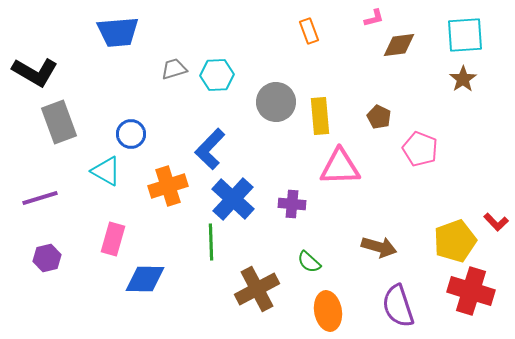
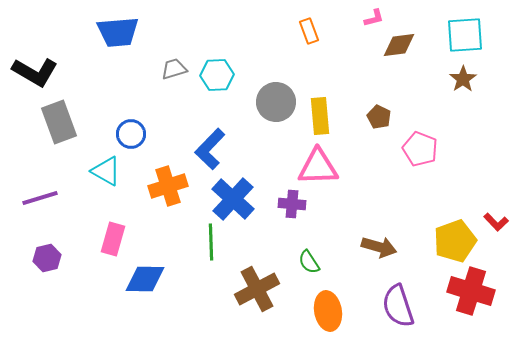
pink triangle: moved 22 px left
green semicircle: rotated 15 degrees clockwise
